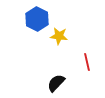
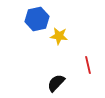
blue hexagon: rotated 20 degrees clockwise
red line: moved 1 px right, 3 px down
